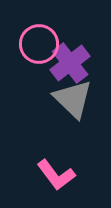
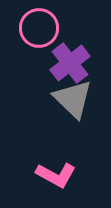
pink circle: moved 16 px up
pink L-shape: rotated 24 degrees counterclockwise
